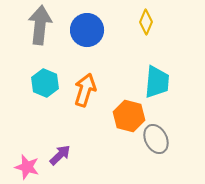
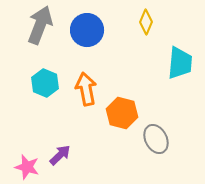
gray arrow: rotated 15 degrees clockwise
cyan trapezoid: moved 23 px right, 19 px up
orange arrow: moved 1 px right, 1 px up; rotated 28 degrees counterclockwise
orange hexagon: moved 7 px left, 3 px up
